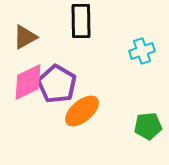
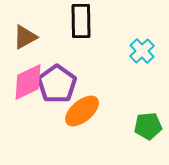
cyan cross: rotated 25 degrees counterclockwise
purple pentagon: rotated 6 degrees clockwise
